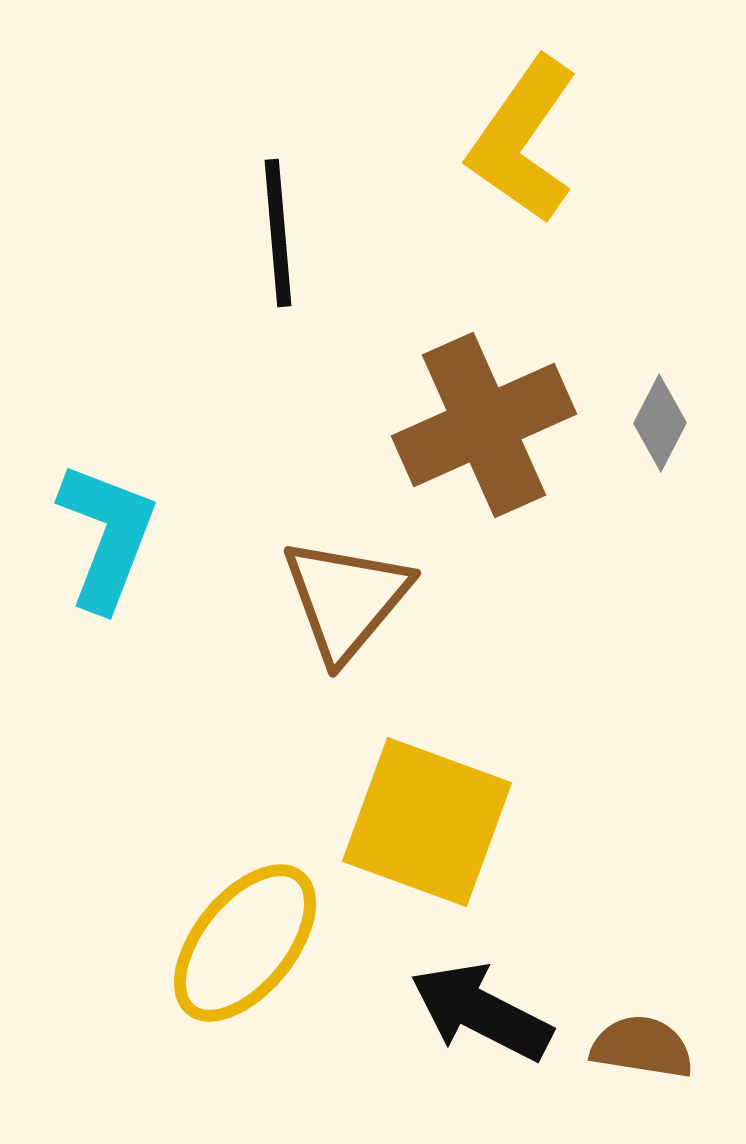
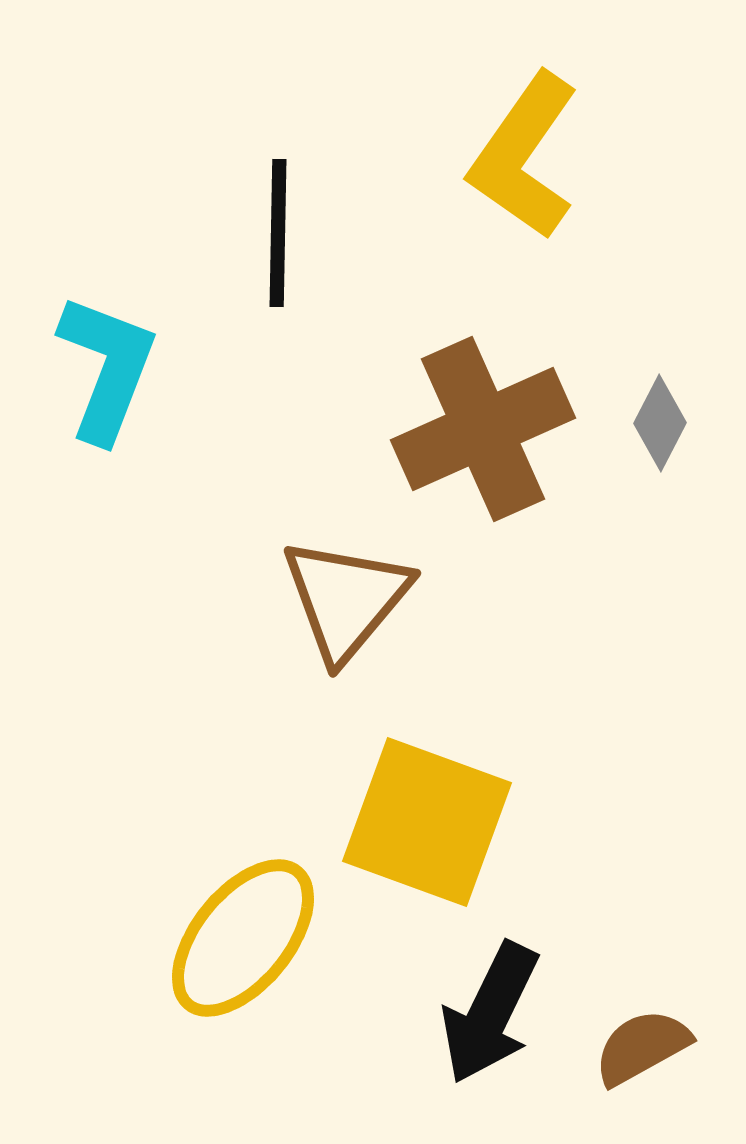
yellow L-shape: moved 1 px right, 16 px down
black line: rotated 6 degrees clockwise
brown cross: moved 1 px left, 4 px down
cyan L-shape: moved 168 px up
yellow ellipse: moved 2 px left, 5 px up
black arrow: moved 9 px right, 1 px down; rotated 91 degrees counterclockwise
brown semicircle: rotated 38 degrees counterclockwise
